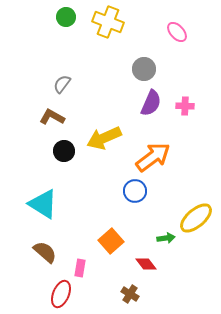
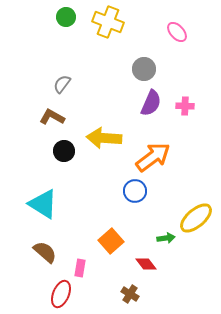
yellow arrow: rotated 28 degrees clockwise
